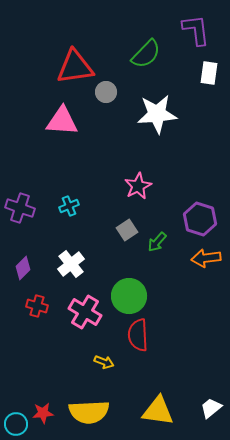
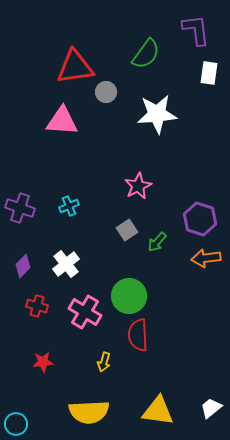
green semicircle: rotated 8 degrees counterclockwise
white cross: moved 5 px left
purple diamond: moved 2 px up
yellow arrow: rotated 84 degrees clockwise
red star: moved 51 px up
